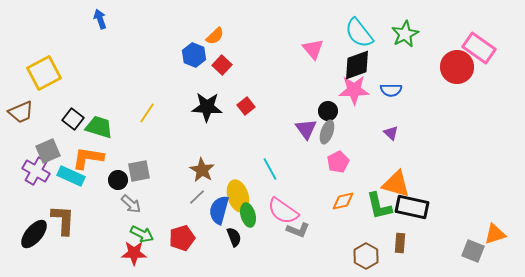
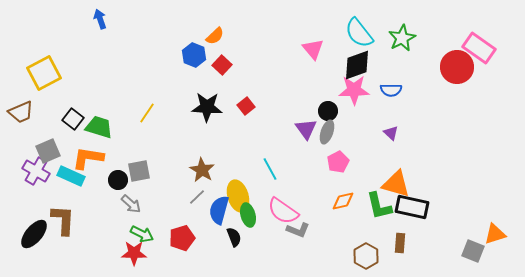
green star at (405, 34): moved 3 px left, 4 px down
